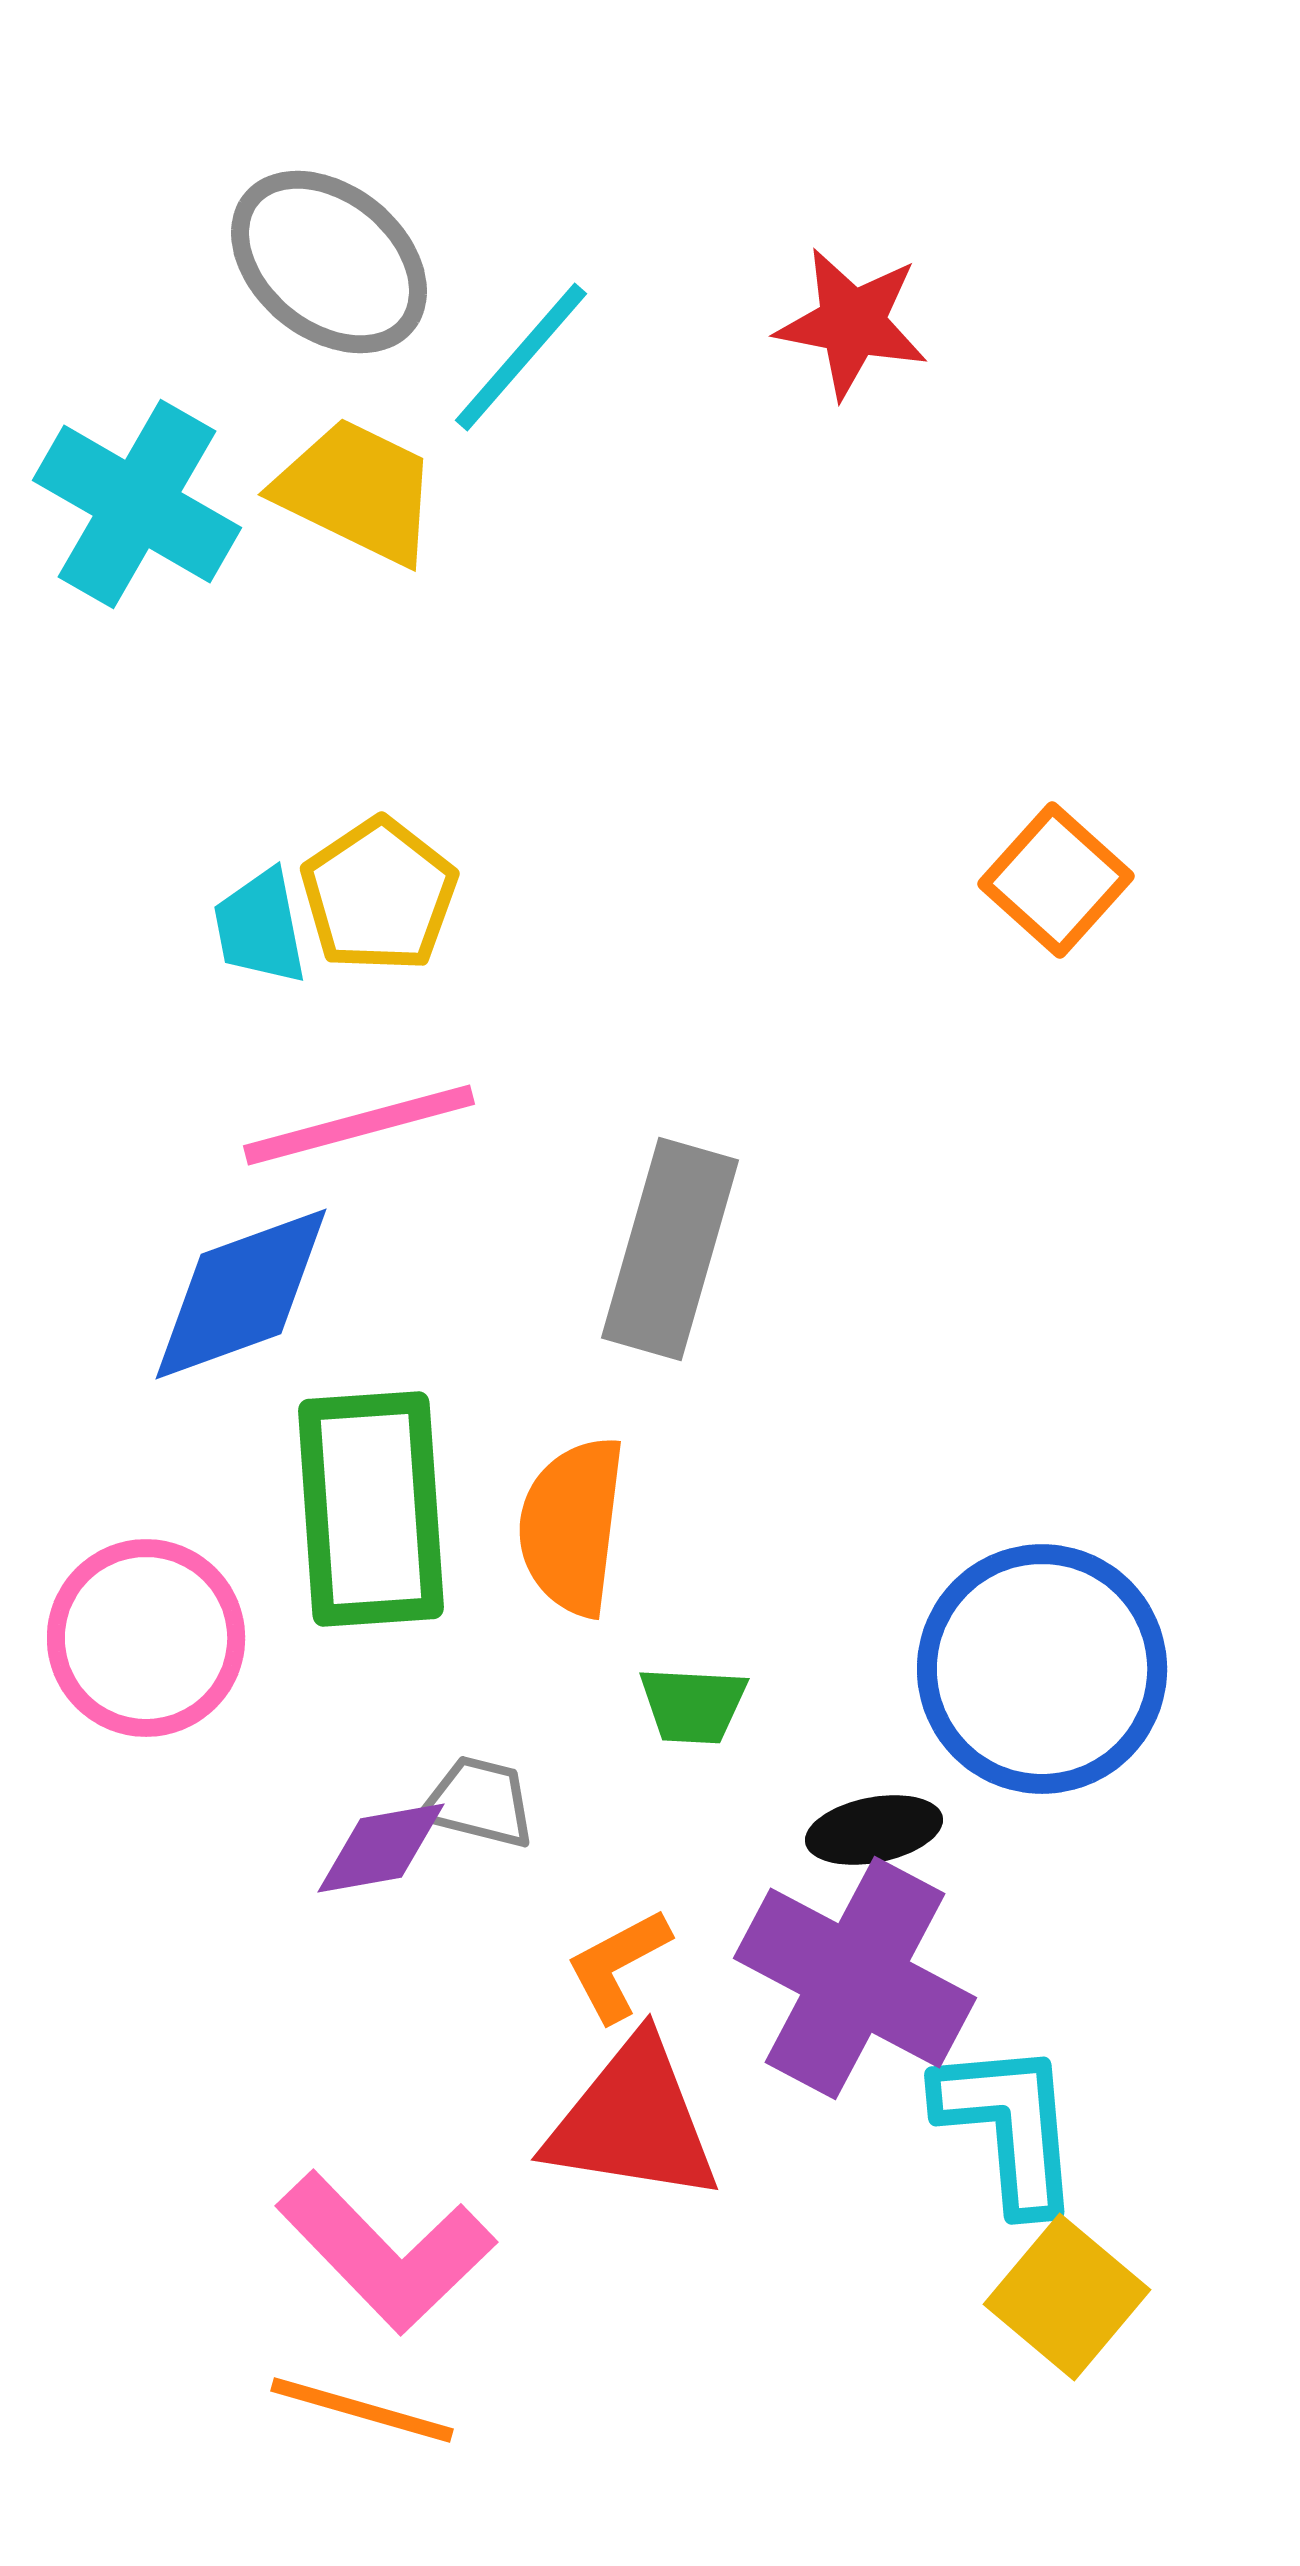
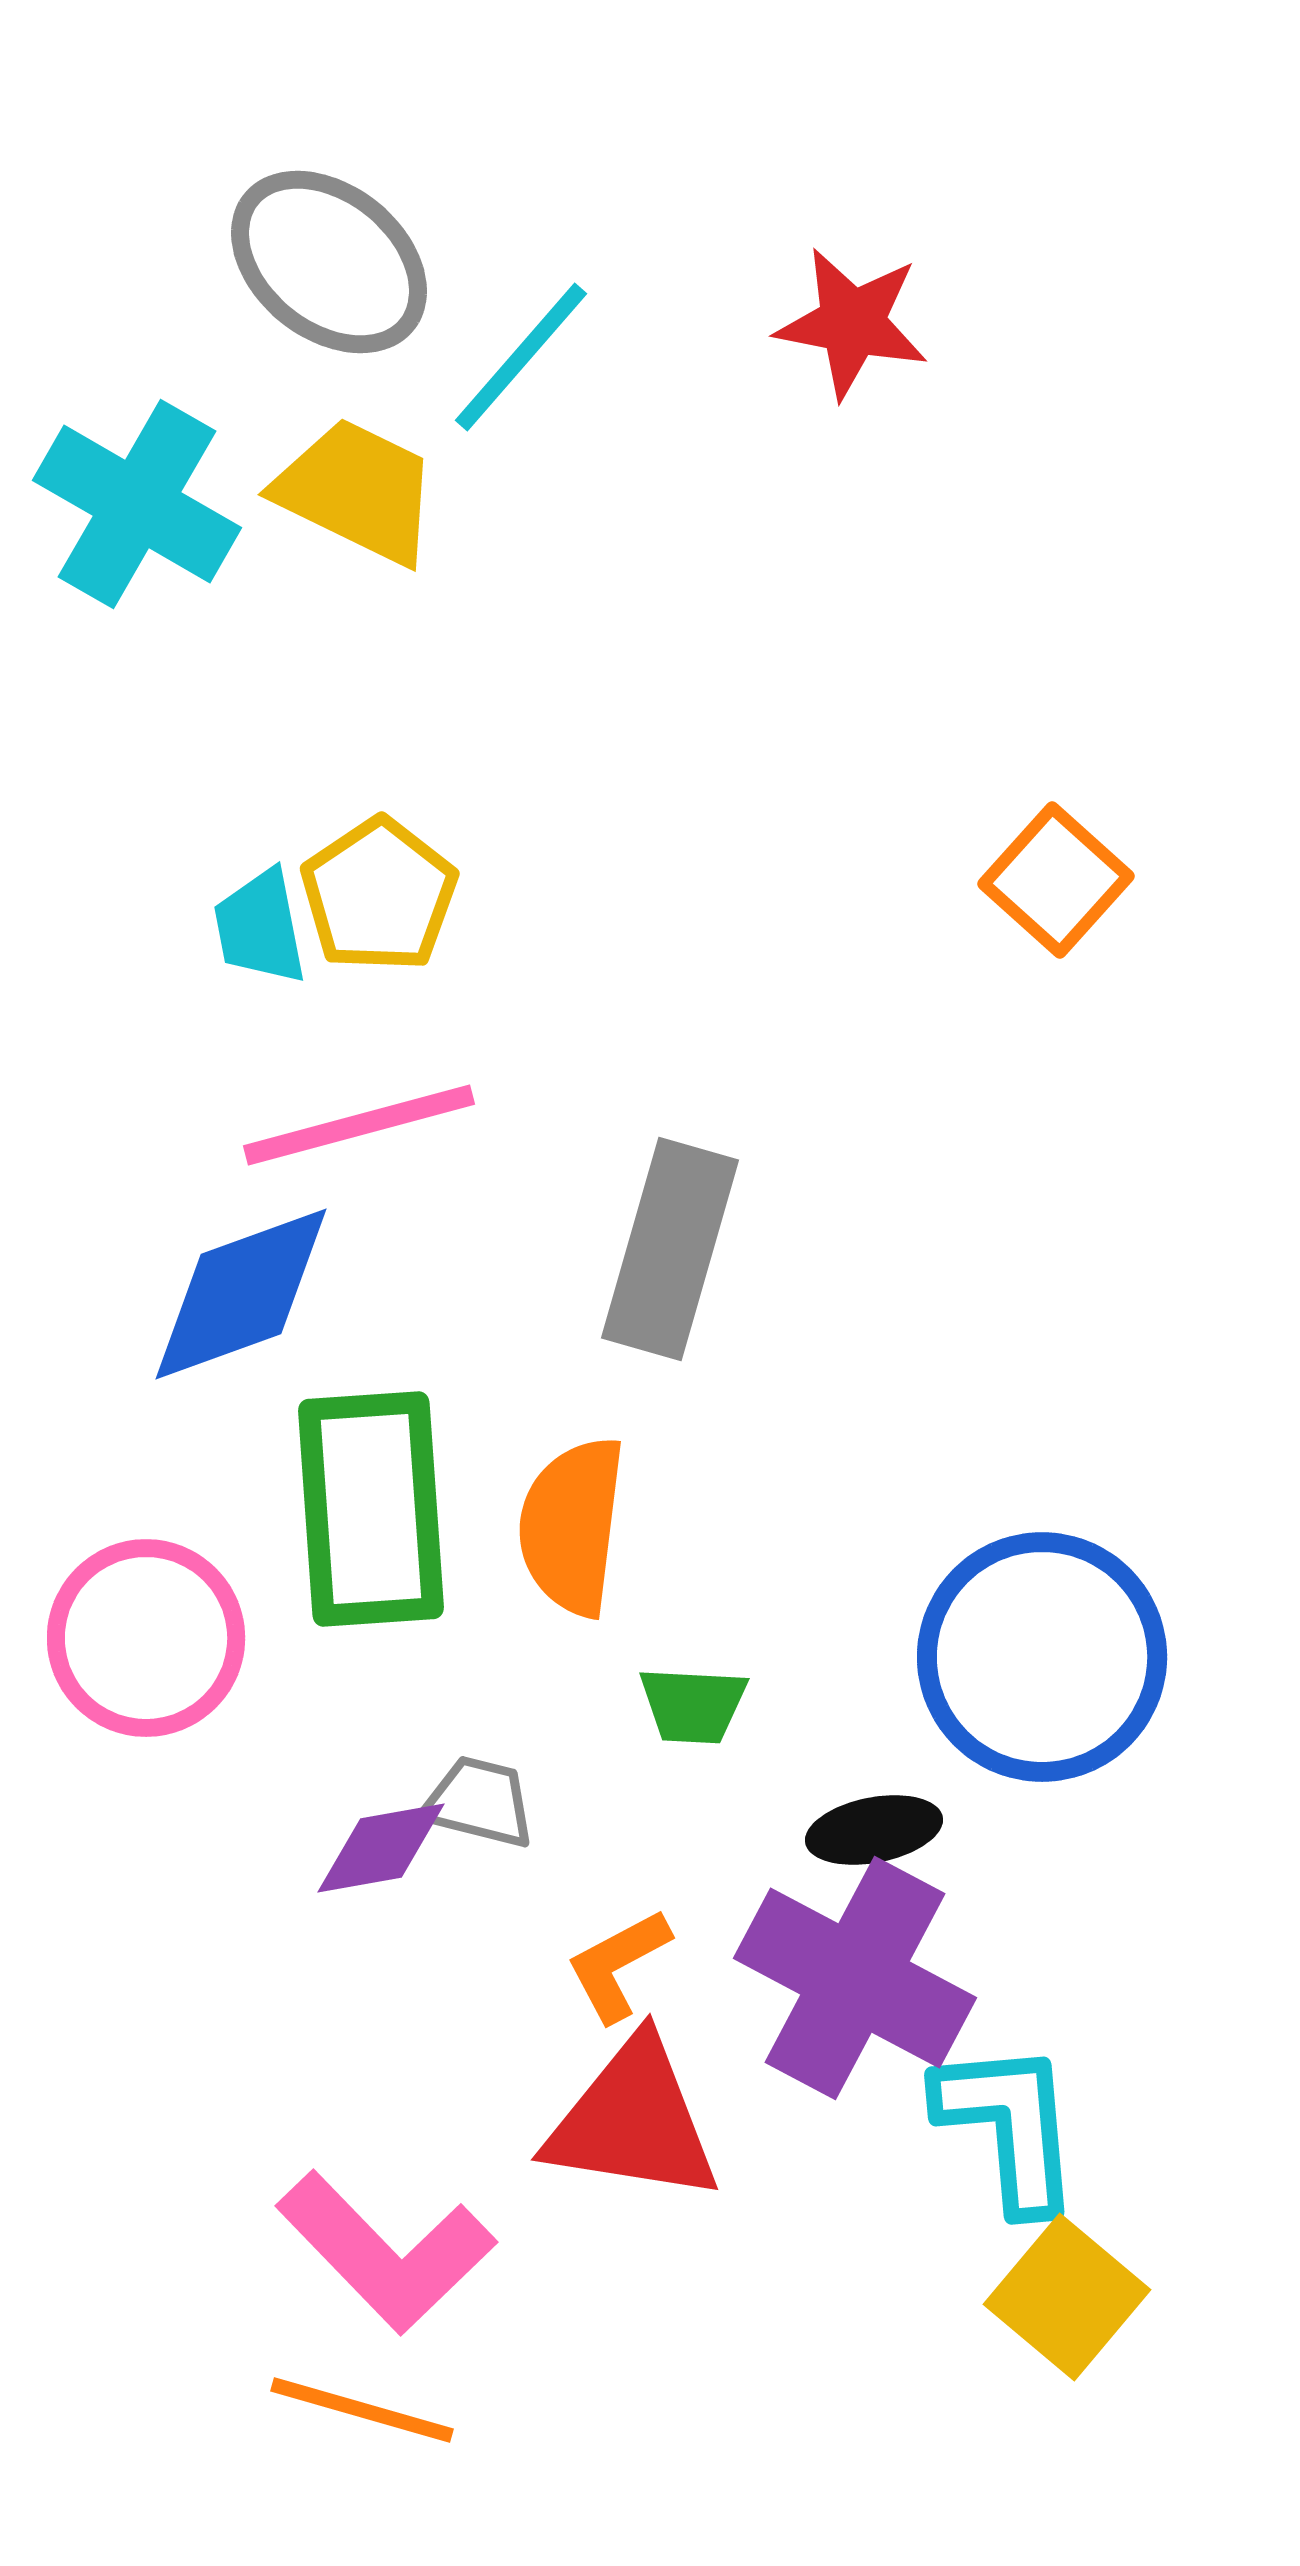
blue circle: moved 12 px up
